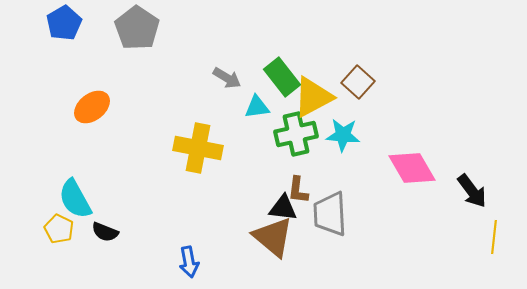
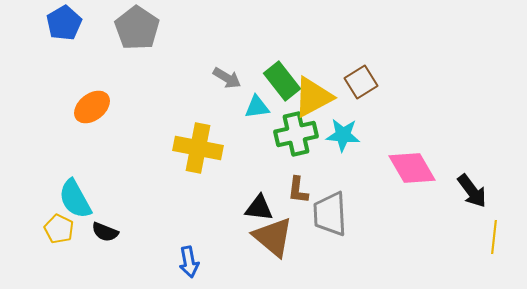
green rectangle: moved 4 px down
brown square: moved 3 px right; rotated 16 degrees clockwise
black triangle: moved 24 px left
